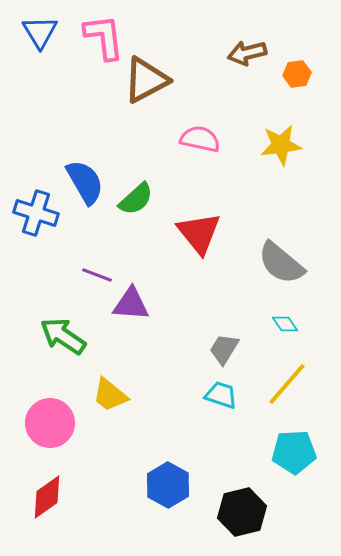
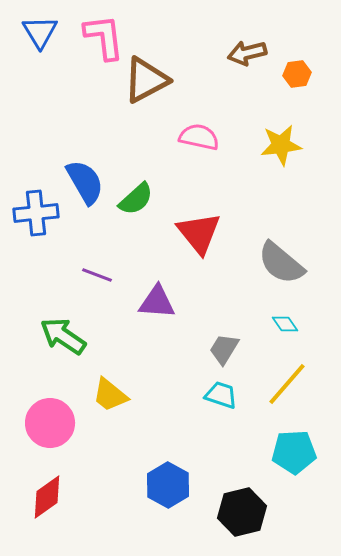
pink semicircle: moved 1 px left, 2 px up
blue cross: rotated 24 degrees counterclockwise
purple triangle: moved 26 px right, 2 px up
